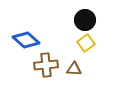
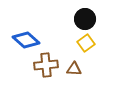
black circle: moved 1 px up
